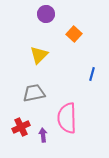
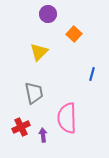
purple circle: moved 2 px right
yellow triangle: moved 3 px up
gray trapezoid: rotated 90 degrees clockwise
